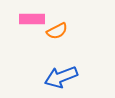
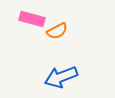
pink rectangle: rotated 15 degrees clockwise
